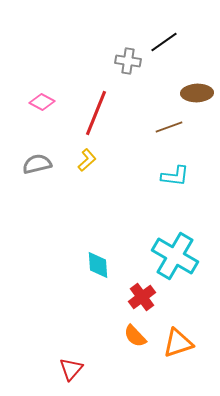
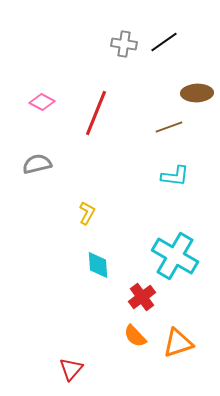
gray cross: moved 4 px left, 17 px up
yellow L-shape: moved 53 px down; rotated 20 degrees counterclockwise
